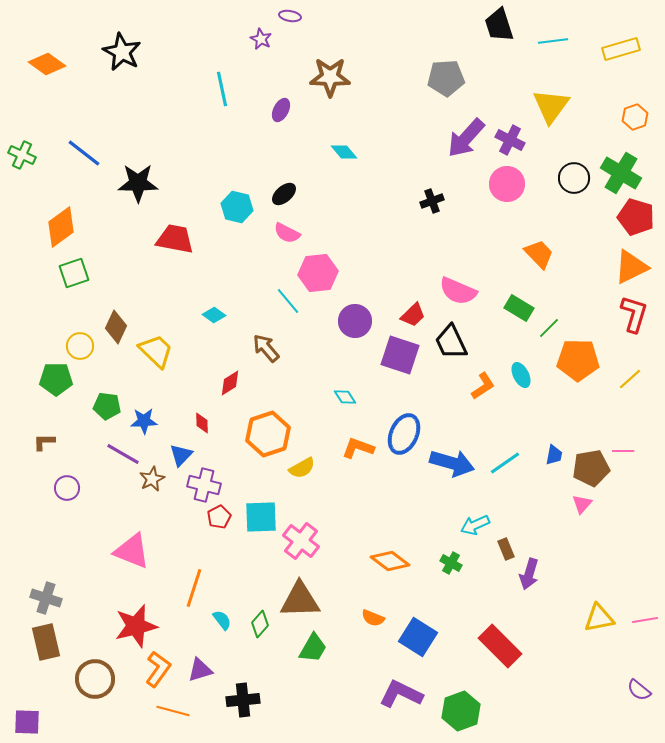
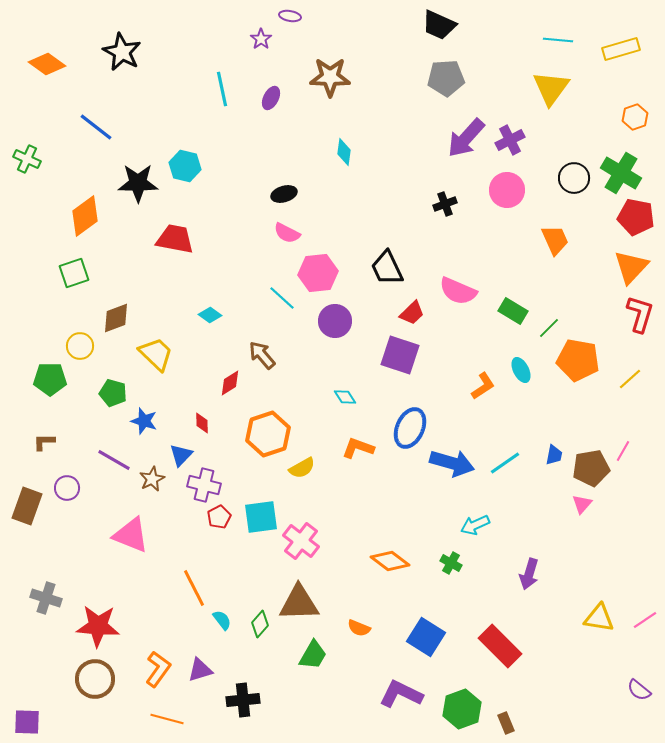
black trapezoid at (499, 25): moved 60 px left; rotated 48 degrees counterclockwise
purple star at (261, 39): rotated 10 degrees clockwise
cyan line at (553, 41): moved 5 px right, 1 px up; rotated 12 degrees clockwise
yellow triangle at (551, 106): moved 18 px up
purple ellipse at (281, 110): moved 10 px left, 12 px up
purple cross at (510, 140): rotated 36 degrees clockwise
cyan diamond at (344, 152): rotated 48 degrees clockwise
blue line at (84, 153): moved 12 px right, 26 px up
green cross at (22, 155): moved 5 px right, 4 px down
pink circle at (507, 184): moved 6 px down
black ellipse at (284, 194): rotated 25 degrees clockwise
black cross at (432, 201): moved 13 px right, 3 px down
cyan hexagon at (237, 207): moved 52 px left, 41 px up
red pentagon at (636, 217): rotated 6 degrees counterclockwise
orange diamond at (61, 227): moved 24 px right, 11 px up
orange trapezoid at (539, 254): moved 16 px right, 14 px up; rotated 20 degrees clockwise
orange triangle at (631, 267): rotated 21 degrees counterclockwise
cyan line at (288, 301): moved 6 px left, 3 px up; rotated 8 degrees counterclockwise
green rectangle at (519, 308): moved 6 px left, 3 px down
red L-shape at (634, 314): moved 6 px right
cyan diamond at (214, 315): moved 4 px left
red trapezoid at (413, 315): moved 1 px left, 2 px up
purple circle at (355, 321): moved 20 px left
brown diamond at (116, 327): moved 9 px up; rotated 44 degrees clockwise
black trapezoid at (451, 342): moved 64 px left, 74 px up
brown arrow at (266, 348): moved 4 px left, 7 px down
yellow trapezoid at (156, 351): moved 3 px down
orange pentagon at (578, 360): rotated 9 degrees clockwise
cyan ellipse at (521, 375): moved 5 px up
green pentagon at (56, 379): moved 6 px left
green pentagon at (107, 406): moved 6 px right, 13 px up; rotated 8 degrees clockwise
blue star at (144, 421): rotated 20 degrees clockwise
blue ellipse at (404, 434): moved 6 px right, 6 px up
pink line at (623, 451): rotated 60 degrees counterclockwise
purple line at (123, 454): moved 9 px left, 6 px down
cyan square at (261, 517): rotated 6 degrees counterclockwise
brown rectangle at (506, 549): moved 174 px down
pink triangle at (132, 551): moved 1 px left, 16 px up
orange line at (194, 588): rotated 45 degrees counterclockwise
brown triangle at (300, 600): moved 1 px left, 3 px down
orange semicircle at (373, 618): moved 14 px left, 10 px down
yellow triangle at (599, 618): rotated 20 degrees clockwise
pink line at (645, 620): rotated 25 degrees counterclockwise
red star at (136, 626): moved 38 px left; rotated 18 degrees clockwise
blue square at (418, 637): moved 8 px right
brown rectangle at (46, 642): moved 19 px left, 136 px up; rotated 33 degrees clockwise
green trapezoid at (313, 648): moved 7 px down
orange line at (173, 711): moved 6 px left, 8 px down
green hexagon at (461, 711): moved 1 px right, 2 px up
